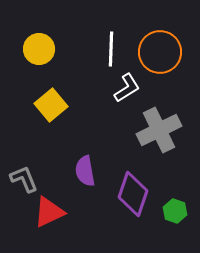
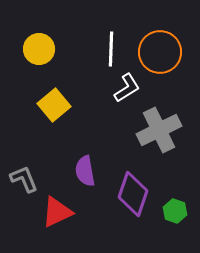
yellow square: moved 3 px right
red triangle: moved 8 px right
